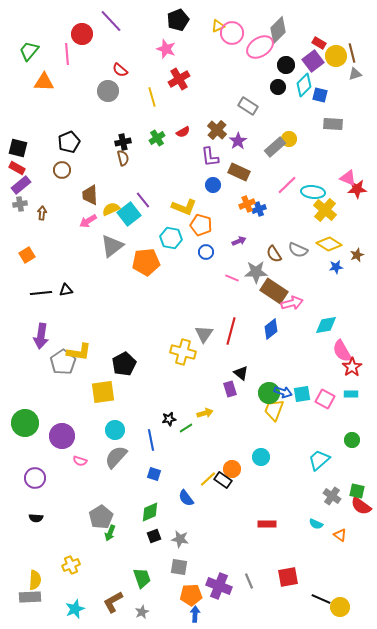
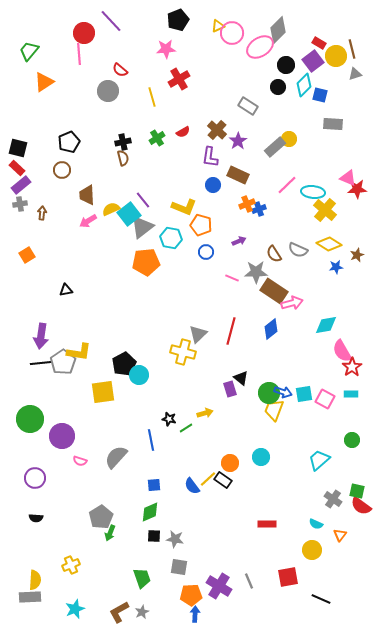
red circle at (82, 34): moved 2 px right, 1 px up
pink star at (166, 49): rotated 24 degrees counterclockwise
brown line at (352, 53): moved 4 px up
pink line at (67, 54): moved 12 px right
orange triangle at (44, 82): rotated 35 degrees counterclockwise
purple L-shape at (210, 157): rotated 15 degrees clockwise
red rectangle at (17, 168): rotated 14 degrees clockwise
brown rectangle at (239, 172): moved 1 px left, 3 px down
brown trapezoid at (90, 195): moved 3 px left
gray triangle at (112, 246): moved 30 px right, 19 px up
black line at (41, 293): moved 70 px down
gray triangle at (204, 334): moved 6 px left; rotated 12 degrees clockwise
black triangle at (241, 373): moved 5 px down
cyan square at (302, 394): moved 2 px right
black star at (169, 419): rotated 24 degrees clockwise
green circle at (25, 423): moved 5 px right, 4 px up
cyan circle at (115, 430): moved 24 px right, 55 px up
orange circle at (232, 469): moved 2 px left, 6 px up
blue square at (154, 474): moved 11 px down; rotated 24 degrees counterclockwise
gray cross at (332, 496): moved 1 px right, 3 px down
blue semicircle at (186, 498): moved 6 px right, 12 px up
orange triangle at (340, 535): rotated 32 degrees clockwise
black square at (154, 536): rotated 24 degrees clockwise
gray star at (180, 539): moved 5 px left
purple cross at (219, 586): rotated 10 degrees clockwise
brown L-shape at (113, 602): moved 6 px right, 10 px down
yellow circle at (340, 607): moved 28 px left, 57 px up
